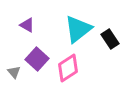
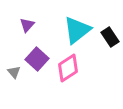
purple triangle: rotated 42 degrees clockwise
cyan triangle: moved 1 px left, 1 px down
black rectangle: moved 2 px up
